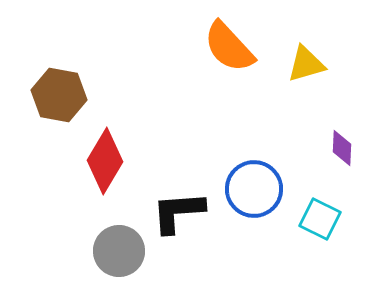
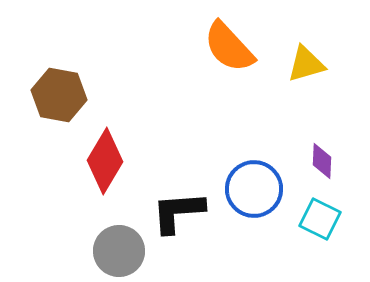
purple diamond: moved 20 px left, 13 px down
